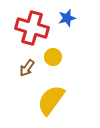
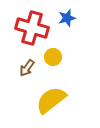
yellow semicircle: rotated 16 degrees clockwise
